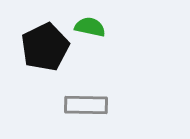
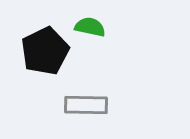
black pentagon: moved 4 px down
